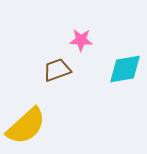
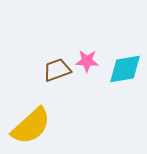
pink star: moved 6 px right, 21 px down
yellow semicircle: moved 5 px right
